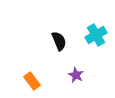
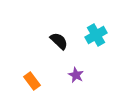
black semicircle: rotated 24 degrees counterclockwise
